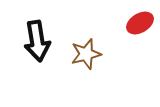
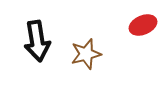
red ellipse: moved 3 px right, 2 px down; rotated 8 degrees clockwise
